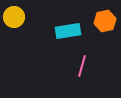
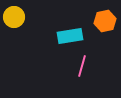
cyan rectangle: moved 2 px right, 5 px down
